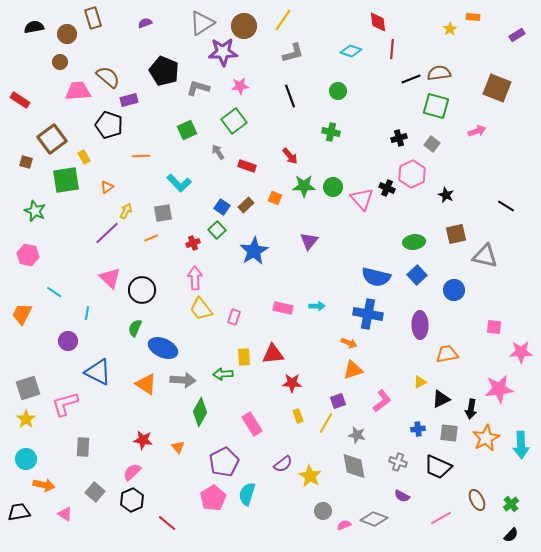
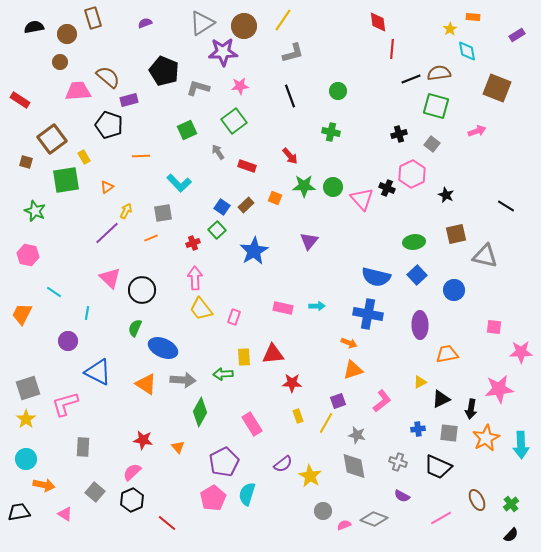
cyan diamond at (351, 51): moved 116 px right; rotated 60 degrees clockwise
black cross at (399, 138): moved 4 px up
